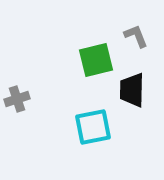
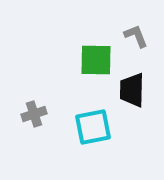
green square: rotated 15 degrees clockwise
gray cross: moved 17 px right, 15 px down
